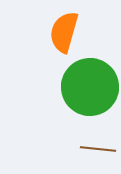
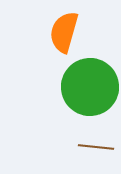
brown line: moved 2 px left, 2 px up
